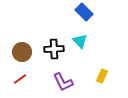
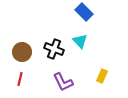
black cross: rotated 24 degrees clockwise
red line: rotated 40 degrees counterclockwise
